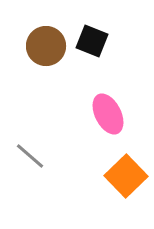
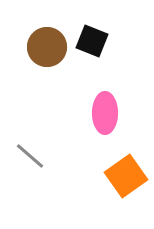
brown circle: moved 1 px right, 1 px down
pink ellipse: moved 3 px left, 1 px up; rotated 27 degrees clockwise
orange square: rotated 9 degrees clockwise
